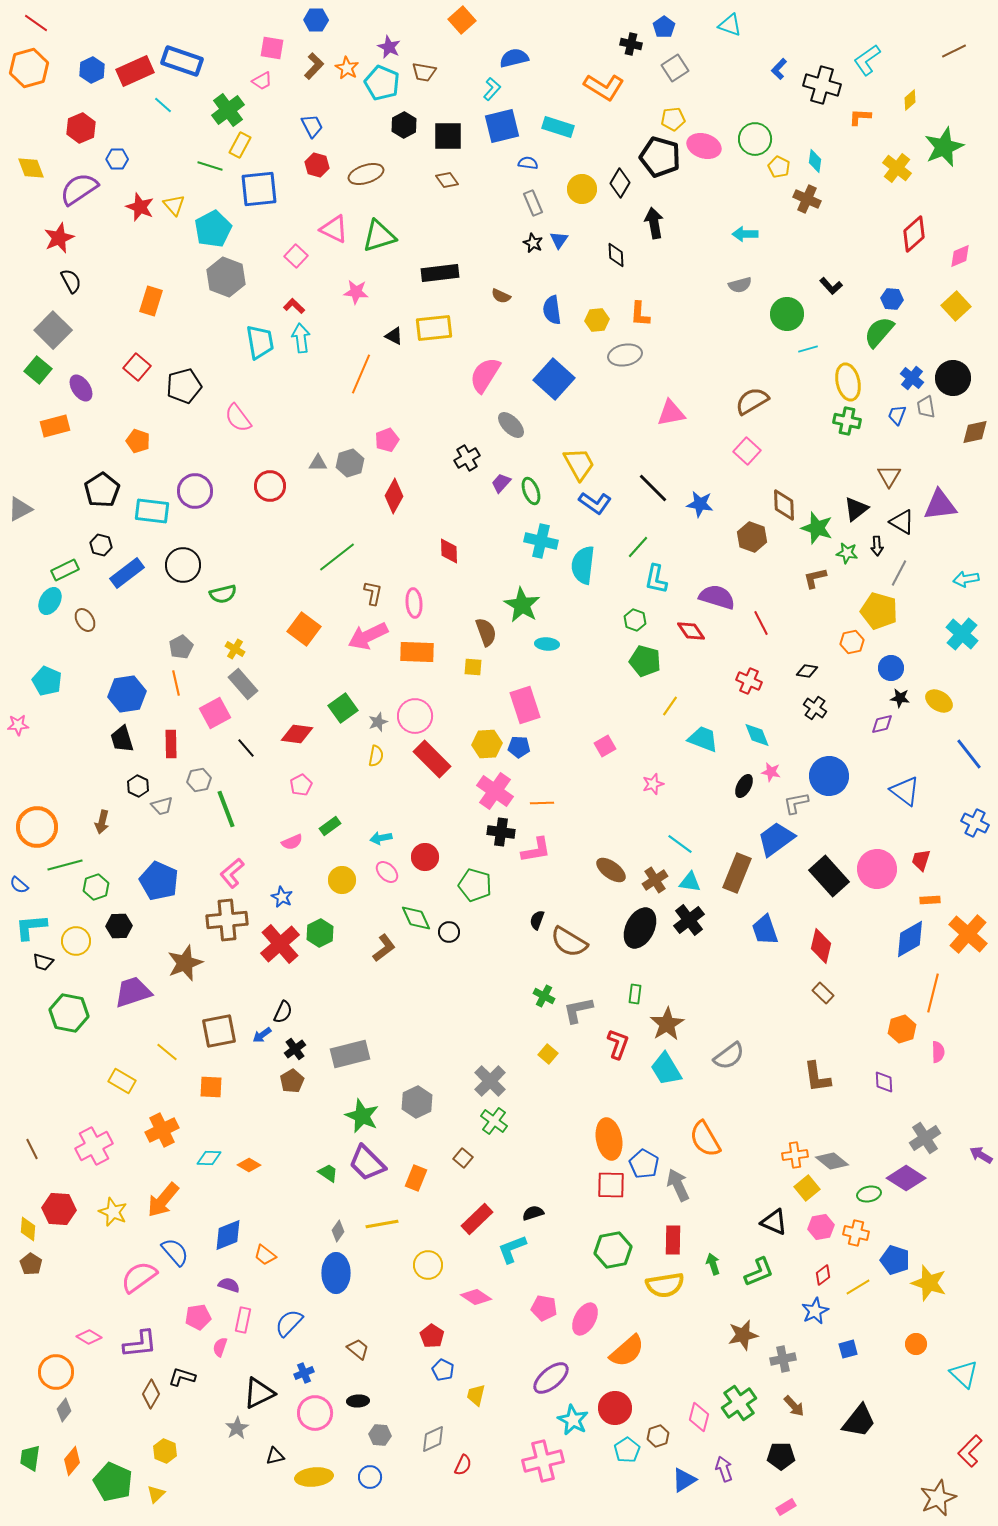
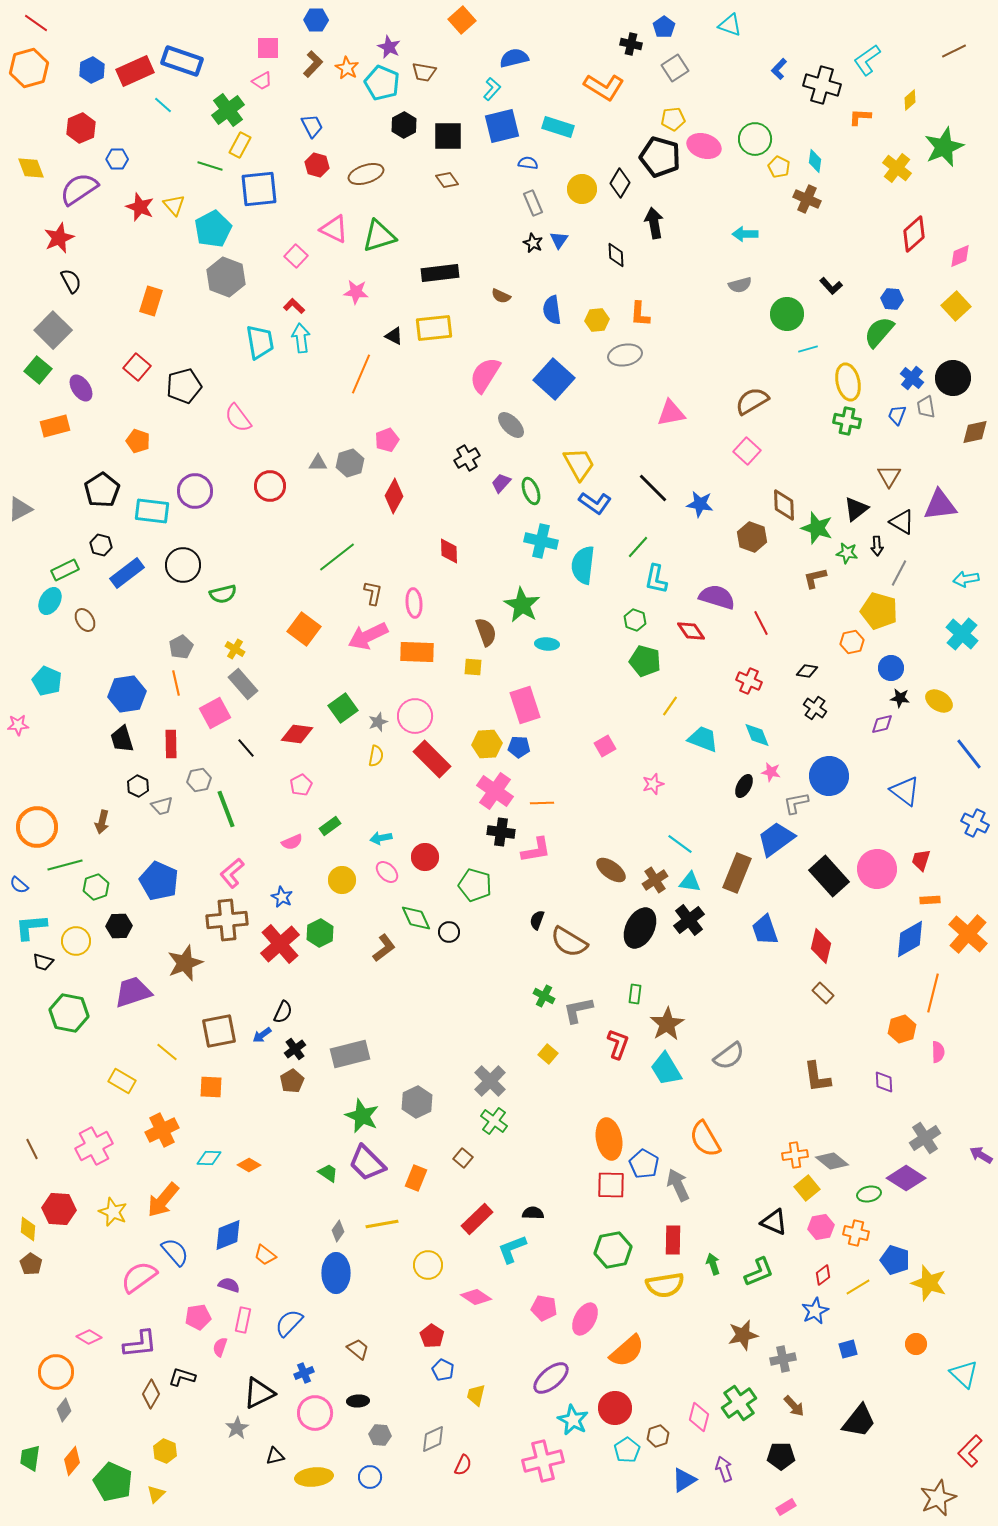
pink square at (272, 48): moved 4 px left; rotated 10 degrees counterclockwise
brown L-shape at (314, 66): moved 1 px left, 2 px up
black semicircle at (533, 1213): rotated 20 degrees clockwise
